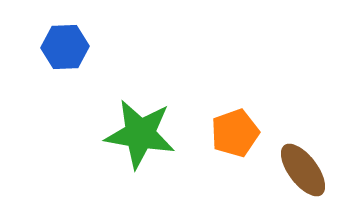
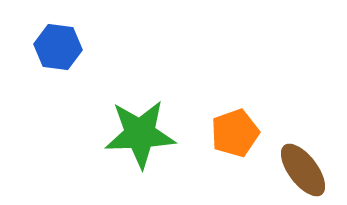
blue hexagon: moved 7 px left; rotated 9 degrees clockwise
green star: rotated 12 degrees counterclockwise
